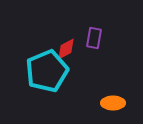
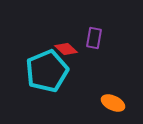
red diamond: rotated 70 degrees clockwise
orange ellipse: rotated 25 degrees clockwise
